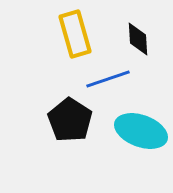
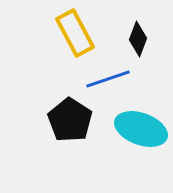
yellow rectangle: moved 1 px up; rotated 12 degrees counterclockwise
black diamond: rotated 24 degrees clockwise
cyan ellipse: moved 2 px up
